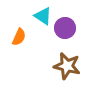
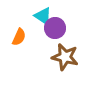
purple circle: moved 10 px left
brown star: moved 2 px left, 9 px up
